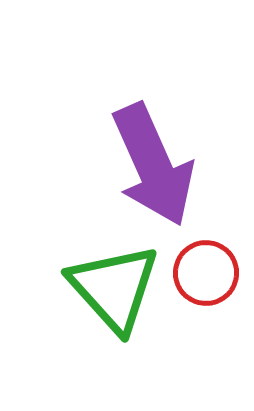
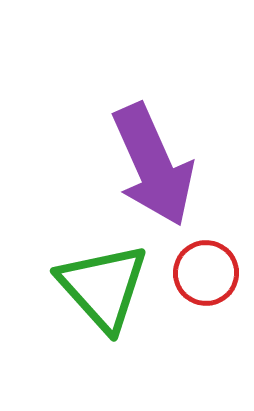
green triangle: moved 11 px left, 1 px up
